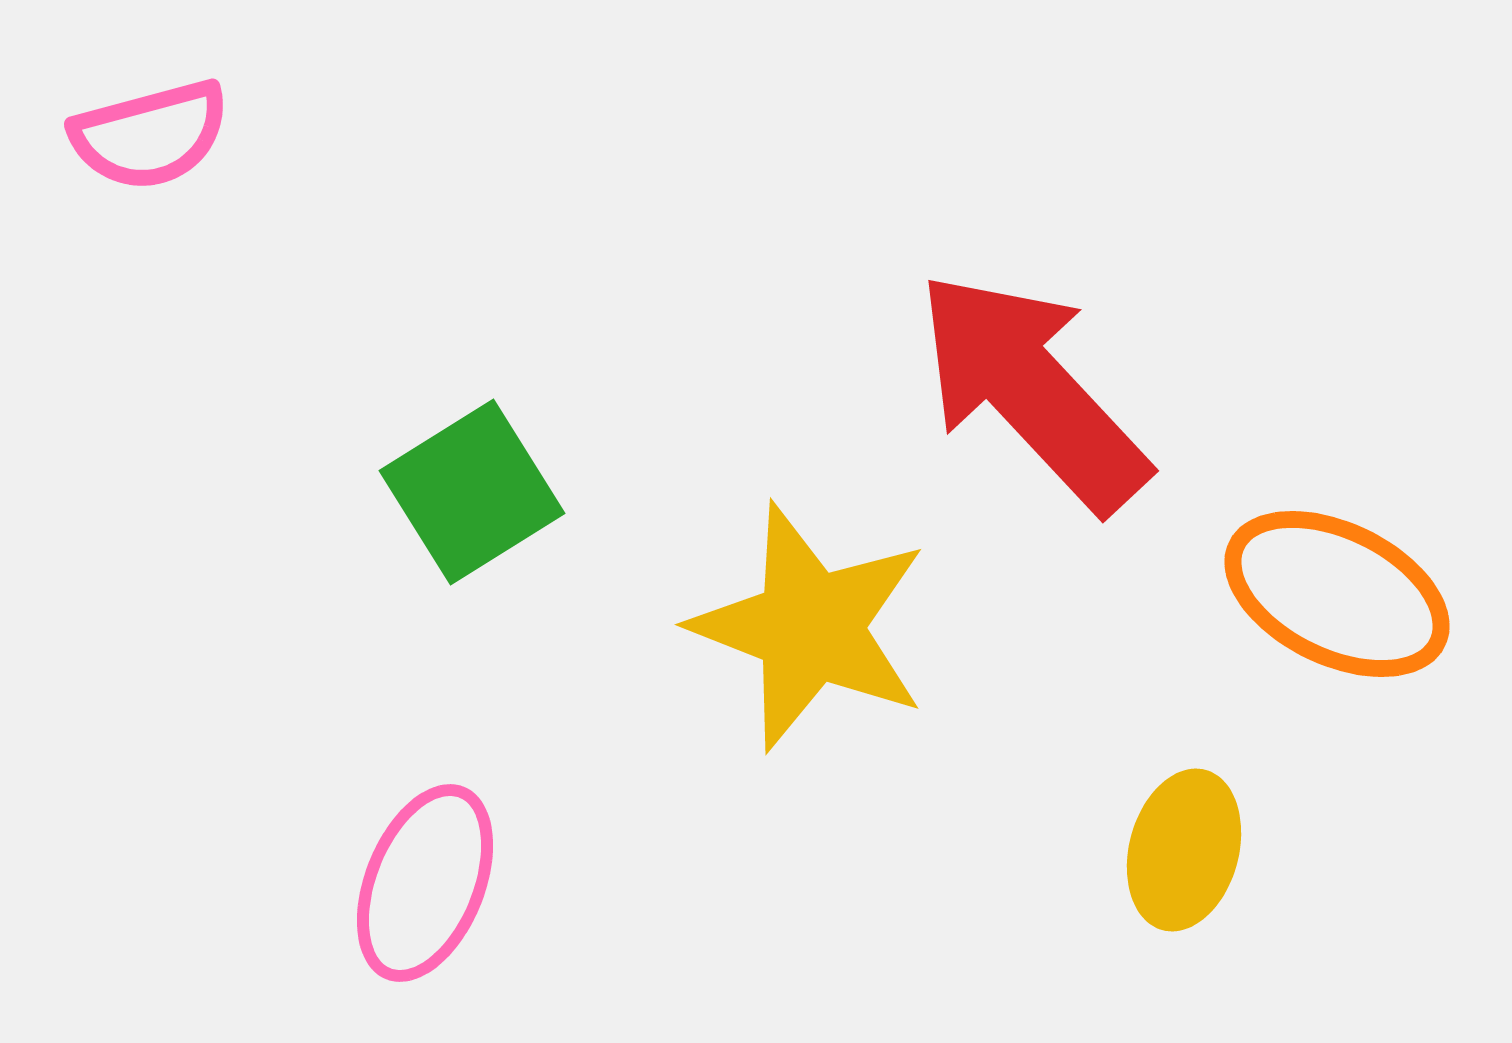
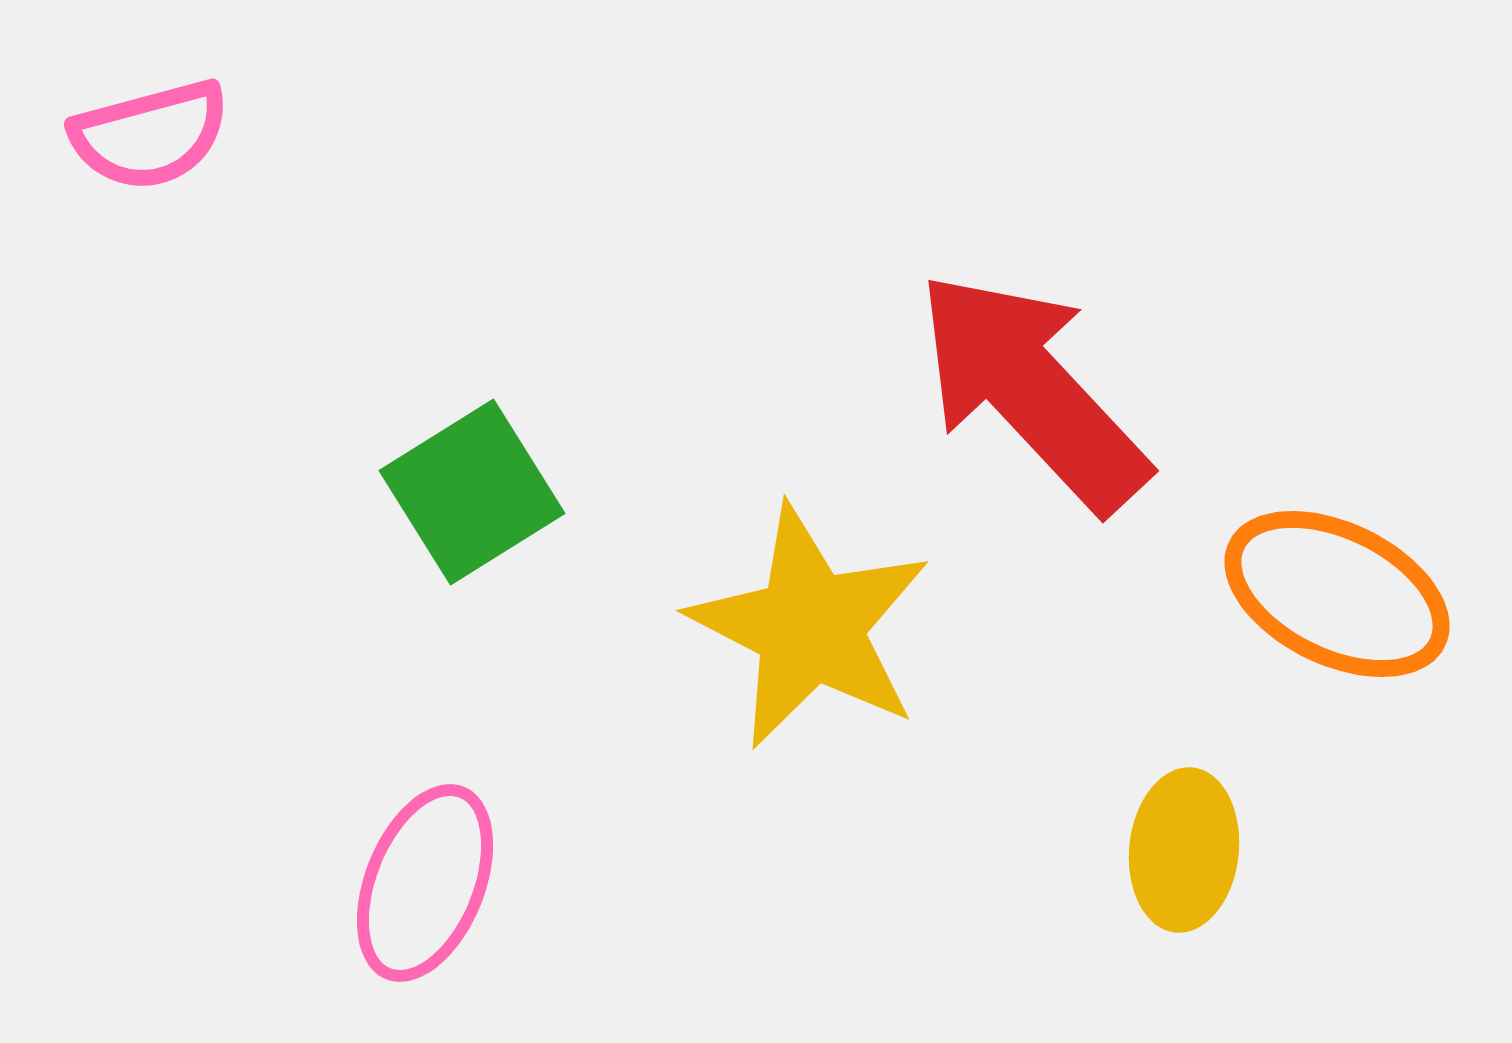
yellow star: rotated 6 degrees clockwise
yellow ellipse: rotated 9 degrees counterclockwise
